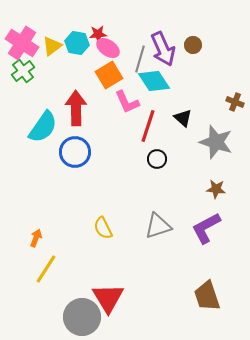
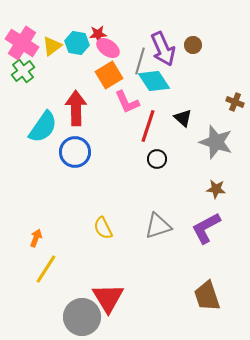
gray line: moved 2 px down
